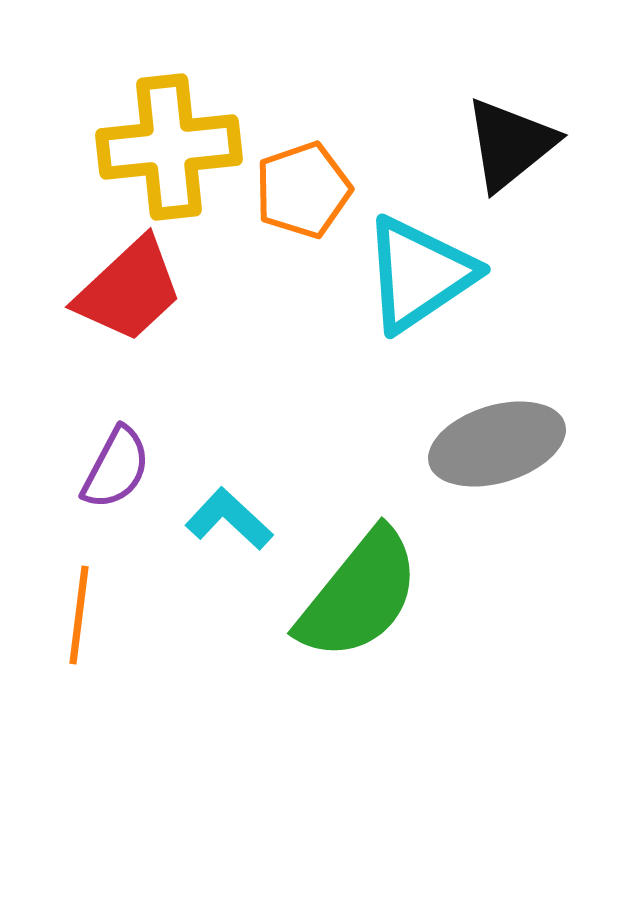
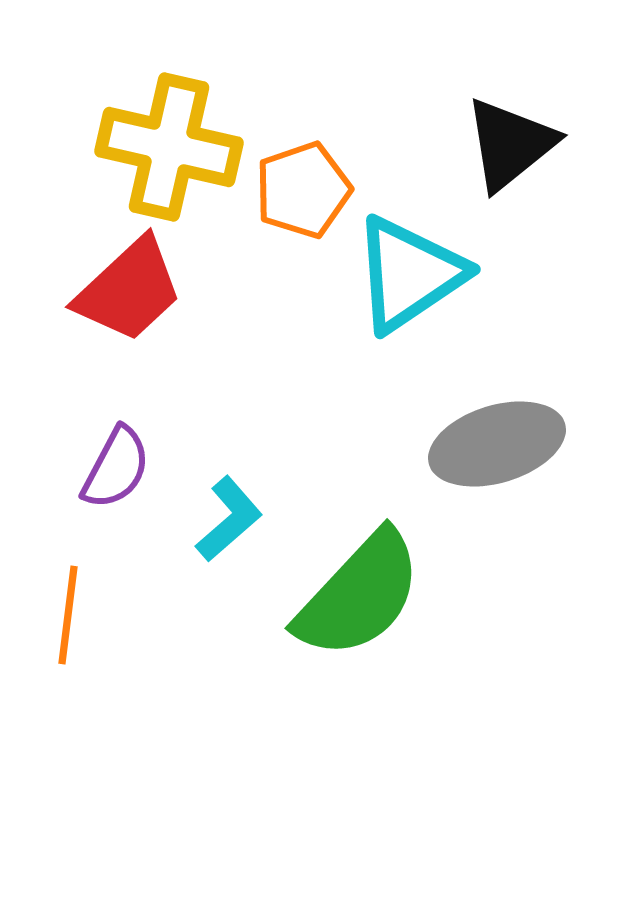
yellow cross: rotated 19 degrees clockwise
cyan triangle: moved 10 px left
cyan L-shape: rotated 96 degrees clockwise
green semicircle: rotated 4 degrees clockwise
orange line: moved 11 px left
